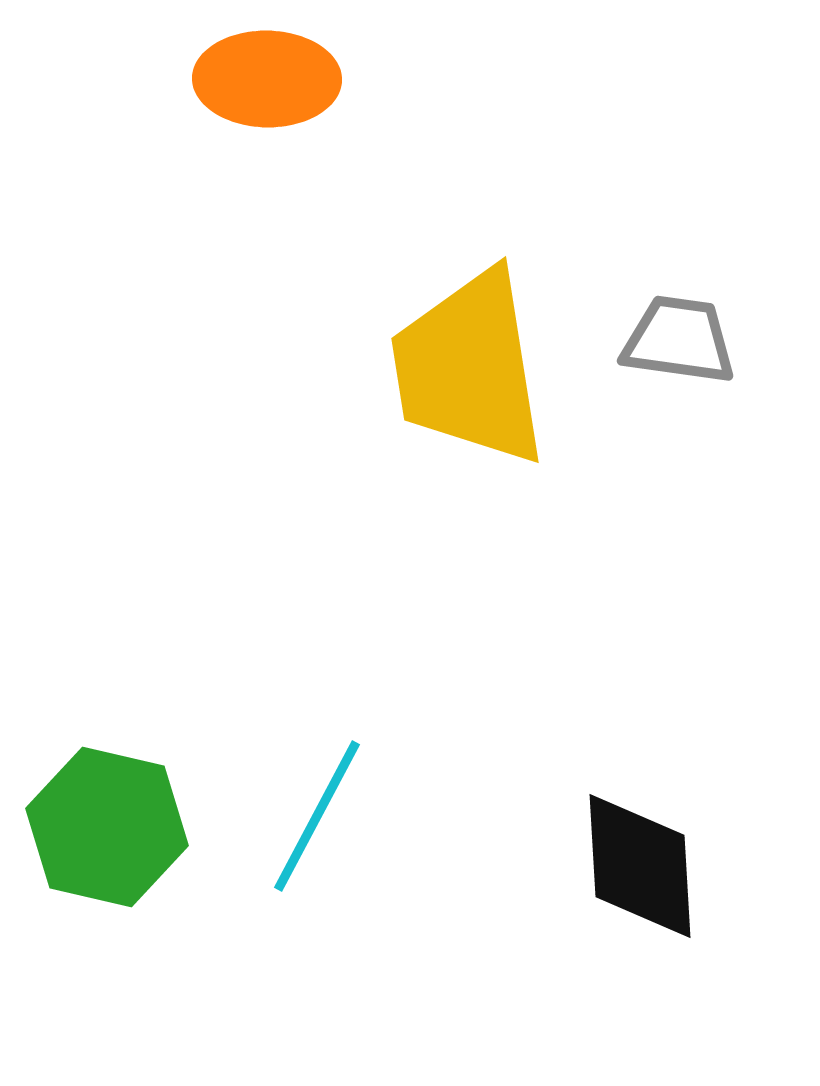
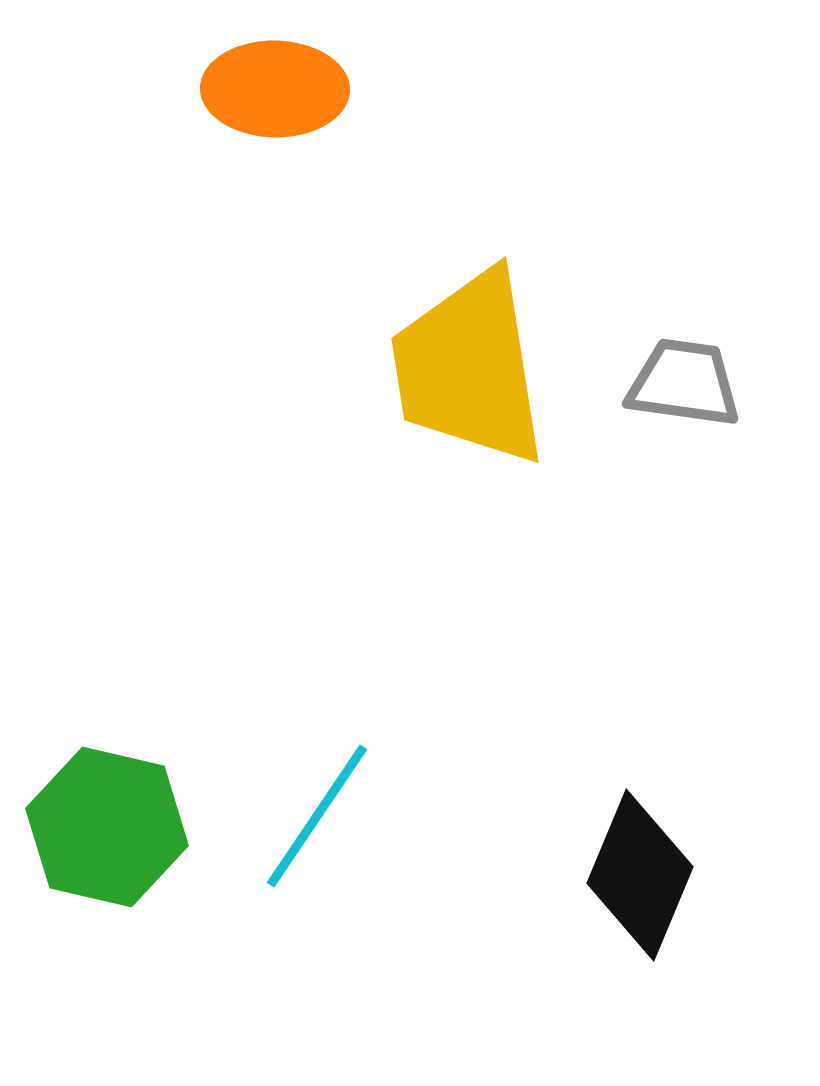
orange ellipse: moved 8 px right, 10 px down
gray trapezoid: moved 5 px right, 43 px down
cyan line: rotated 6 degrees clockwise
black diamond: moved 9 px down; rotated 26 degrees clockwise
